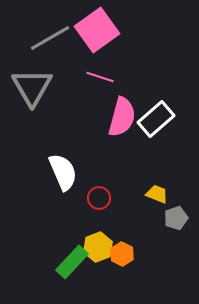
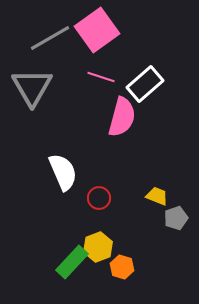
pink line: moved 1 px right
white rectangle: moved 11 px left, 35 px up
yellow trapezoid: moved 2 px down
orange hexagon: moved 13 px down; rotated 10 degrees counterclockwise
